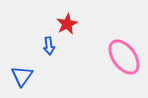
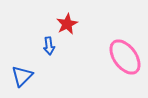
pink ellipse: moved 1 px right
blue triangle: rotated 10 degrees clockwise
